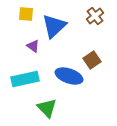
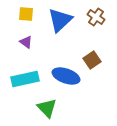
brown cross: moved 1 px right, 1 px down; rotated 18 degrees counterclockwise
blue triangle: moved 6 px right, 6 px up
purple triangle: moved 7 px left, 4 px up
blue ellipse: moved 3 px left
